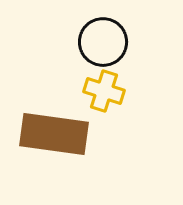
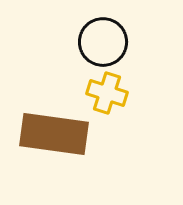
yellow cross: moved 3 px right, 2 px down
